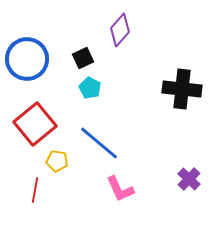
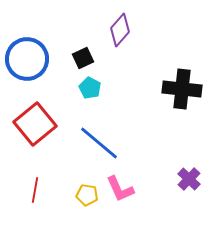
yellow pentagon: moved 30 px right, 34 px down
